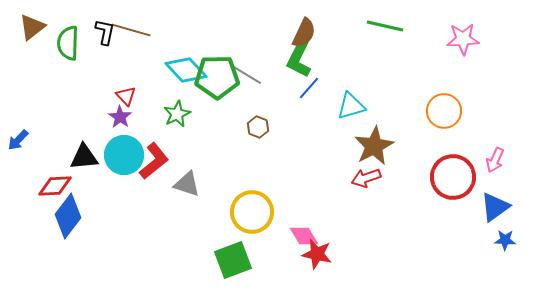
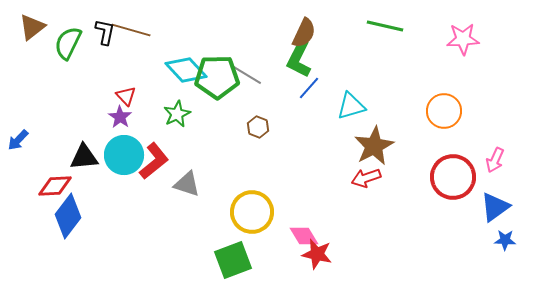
green semicircle: rotated 24 degrees clockwise
